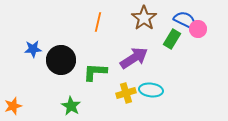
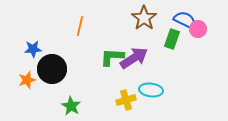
orange line: moved 18 px left, 4 px down
green rectangle: rotated 12 degrees counterclockwise
black circle: moved 9 px left, 9 px down
green L-shape: moved 17 px right, 15 px up
yellow cross: moved 7 px down
orange star: moved 14 px right, 26 px up
